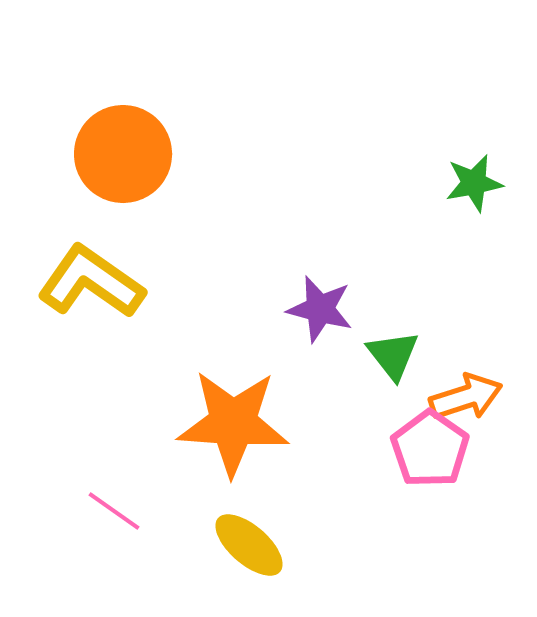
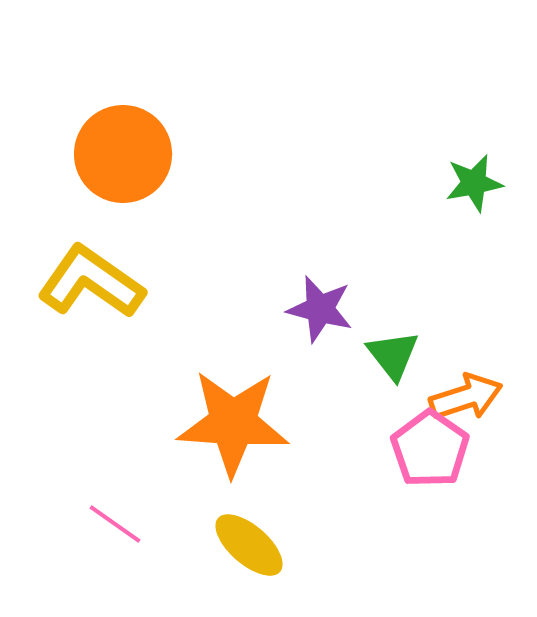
pink line: moved 1 px right, 13 px down
